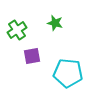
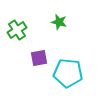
green star: moved 4 px right, 1 px up
purple square: moved 7 px right, 2 px down
